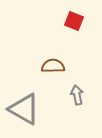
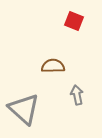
gray triangle: rotated 12 degrees clockwise
